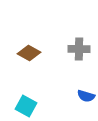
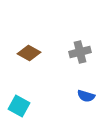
gray cross: moved 1 px right, 3 px down; rotated 15 degrees counterclockwise
cyan square: moved 7 px left
